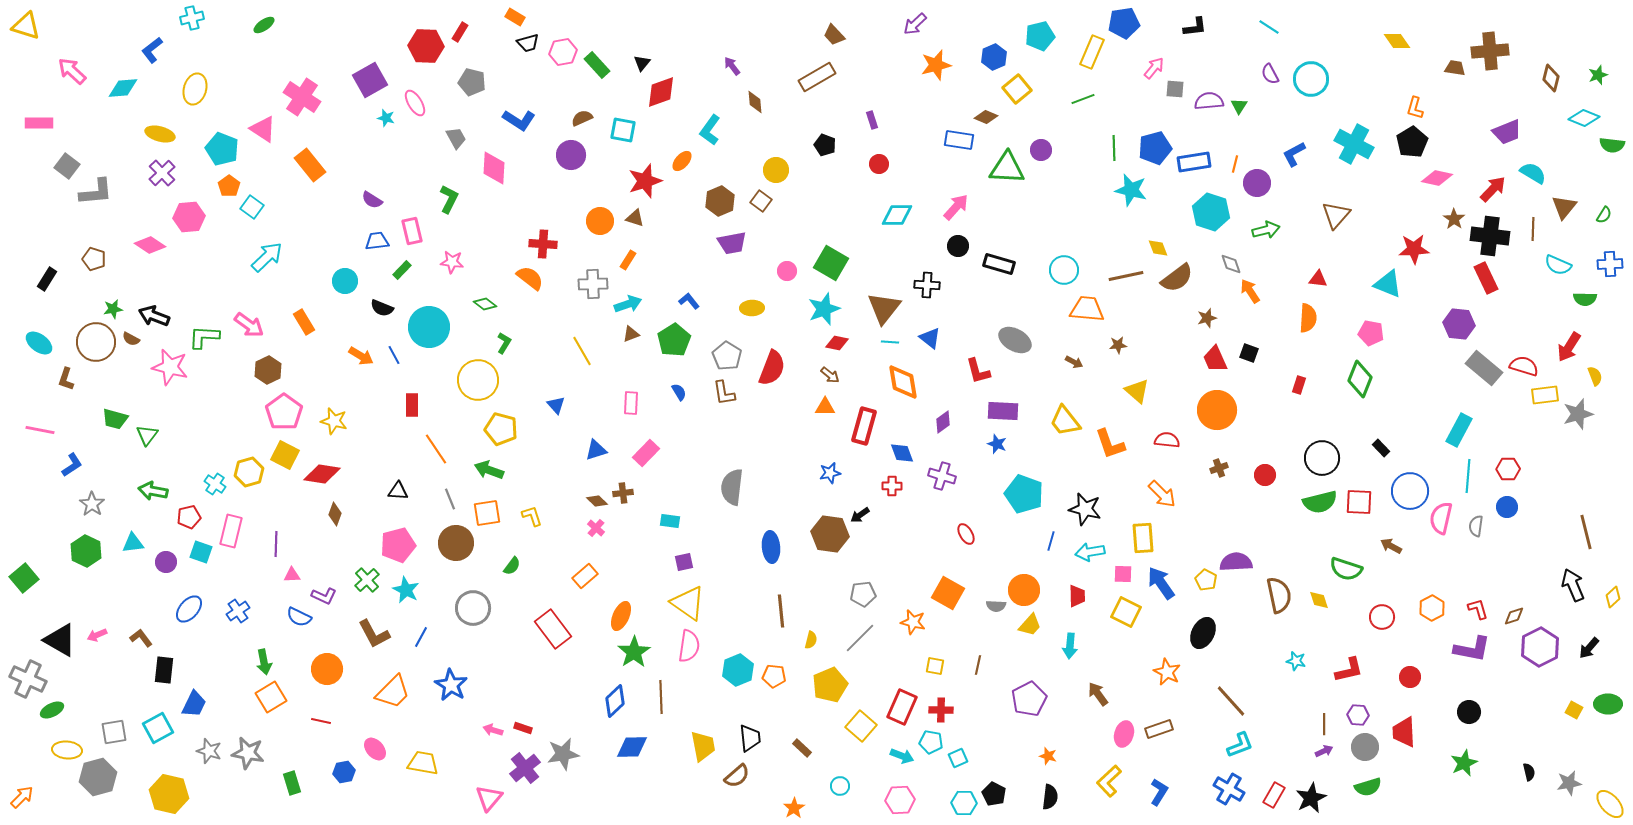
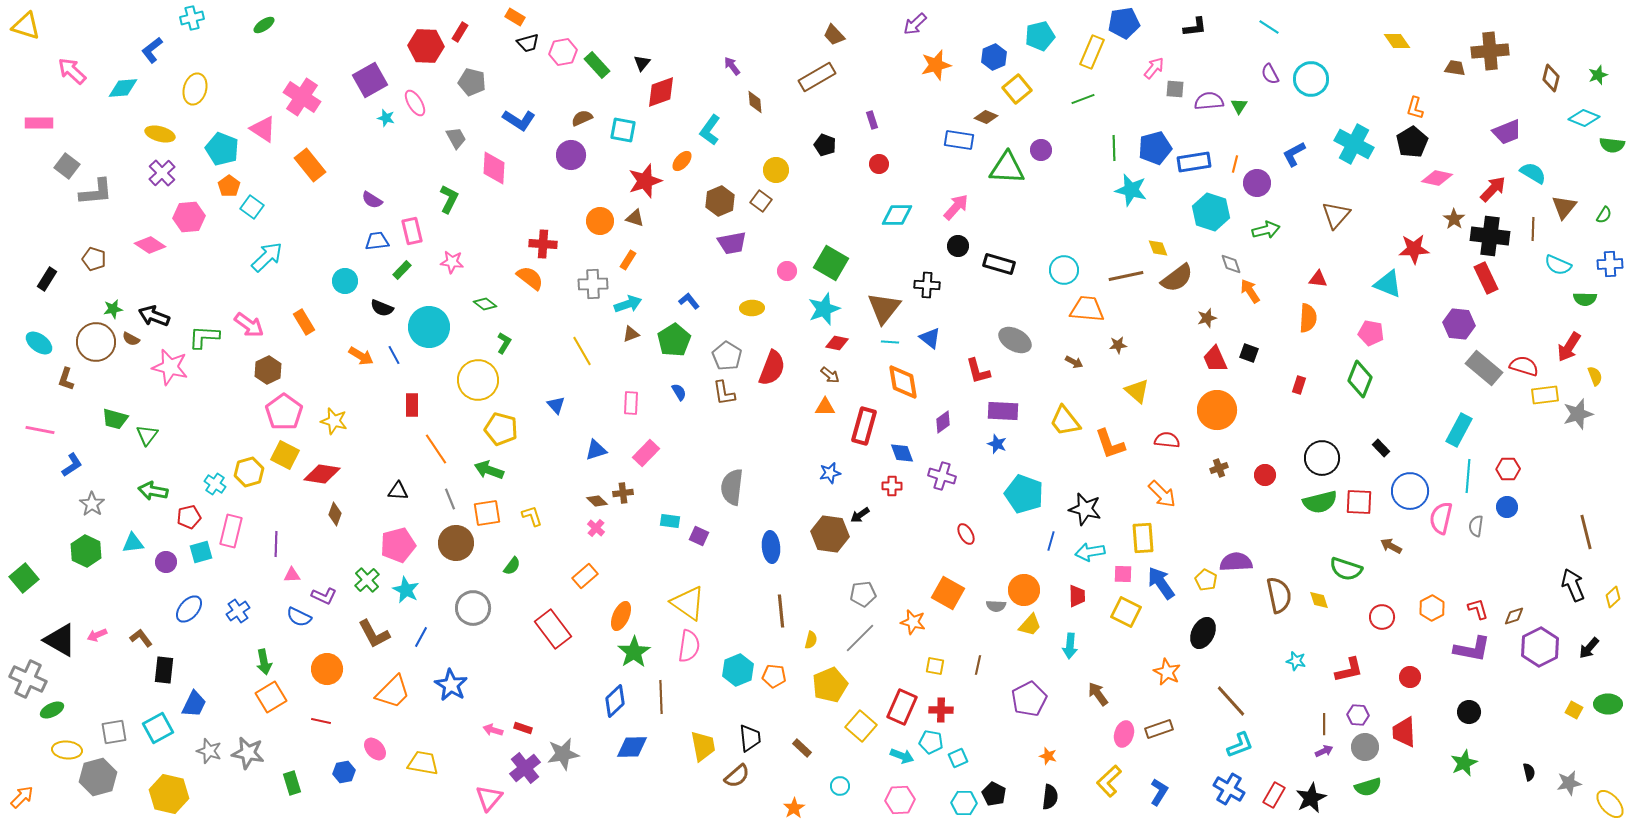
cyan square at (201, 552): rotated 35 degrees counterclockwise
purple square at (684, 562): moved 15 px right, 26 px up; rotated 36 degrees clockwise
